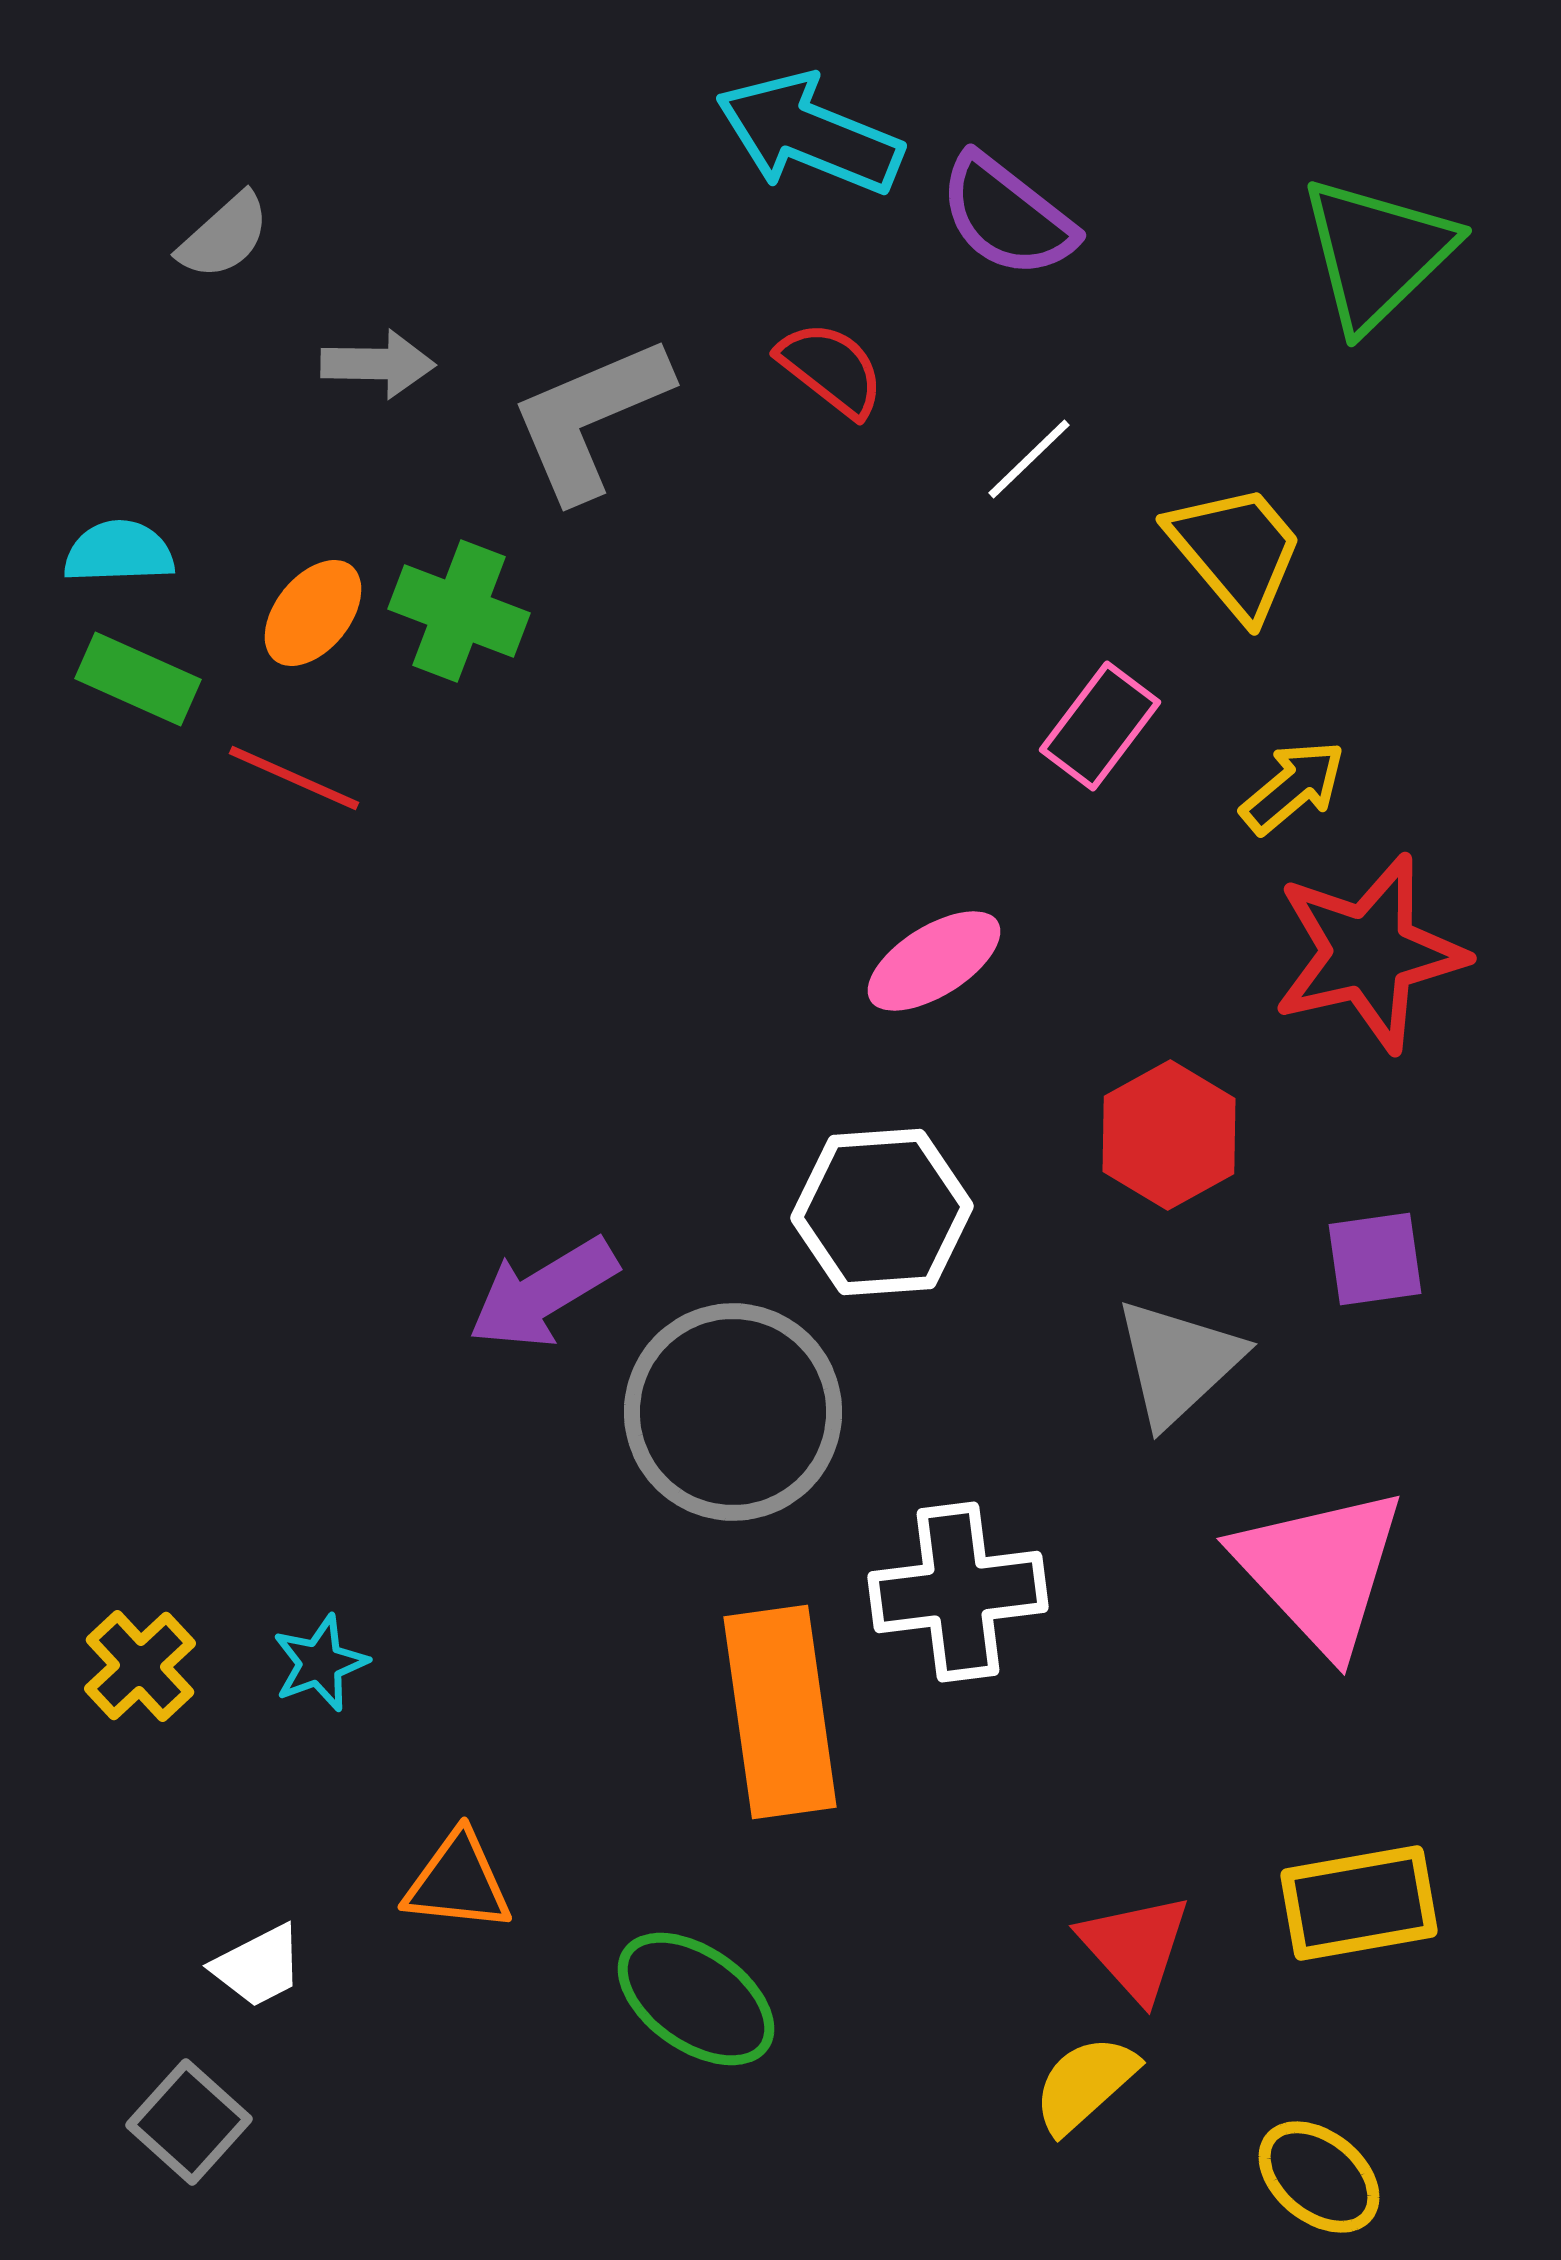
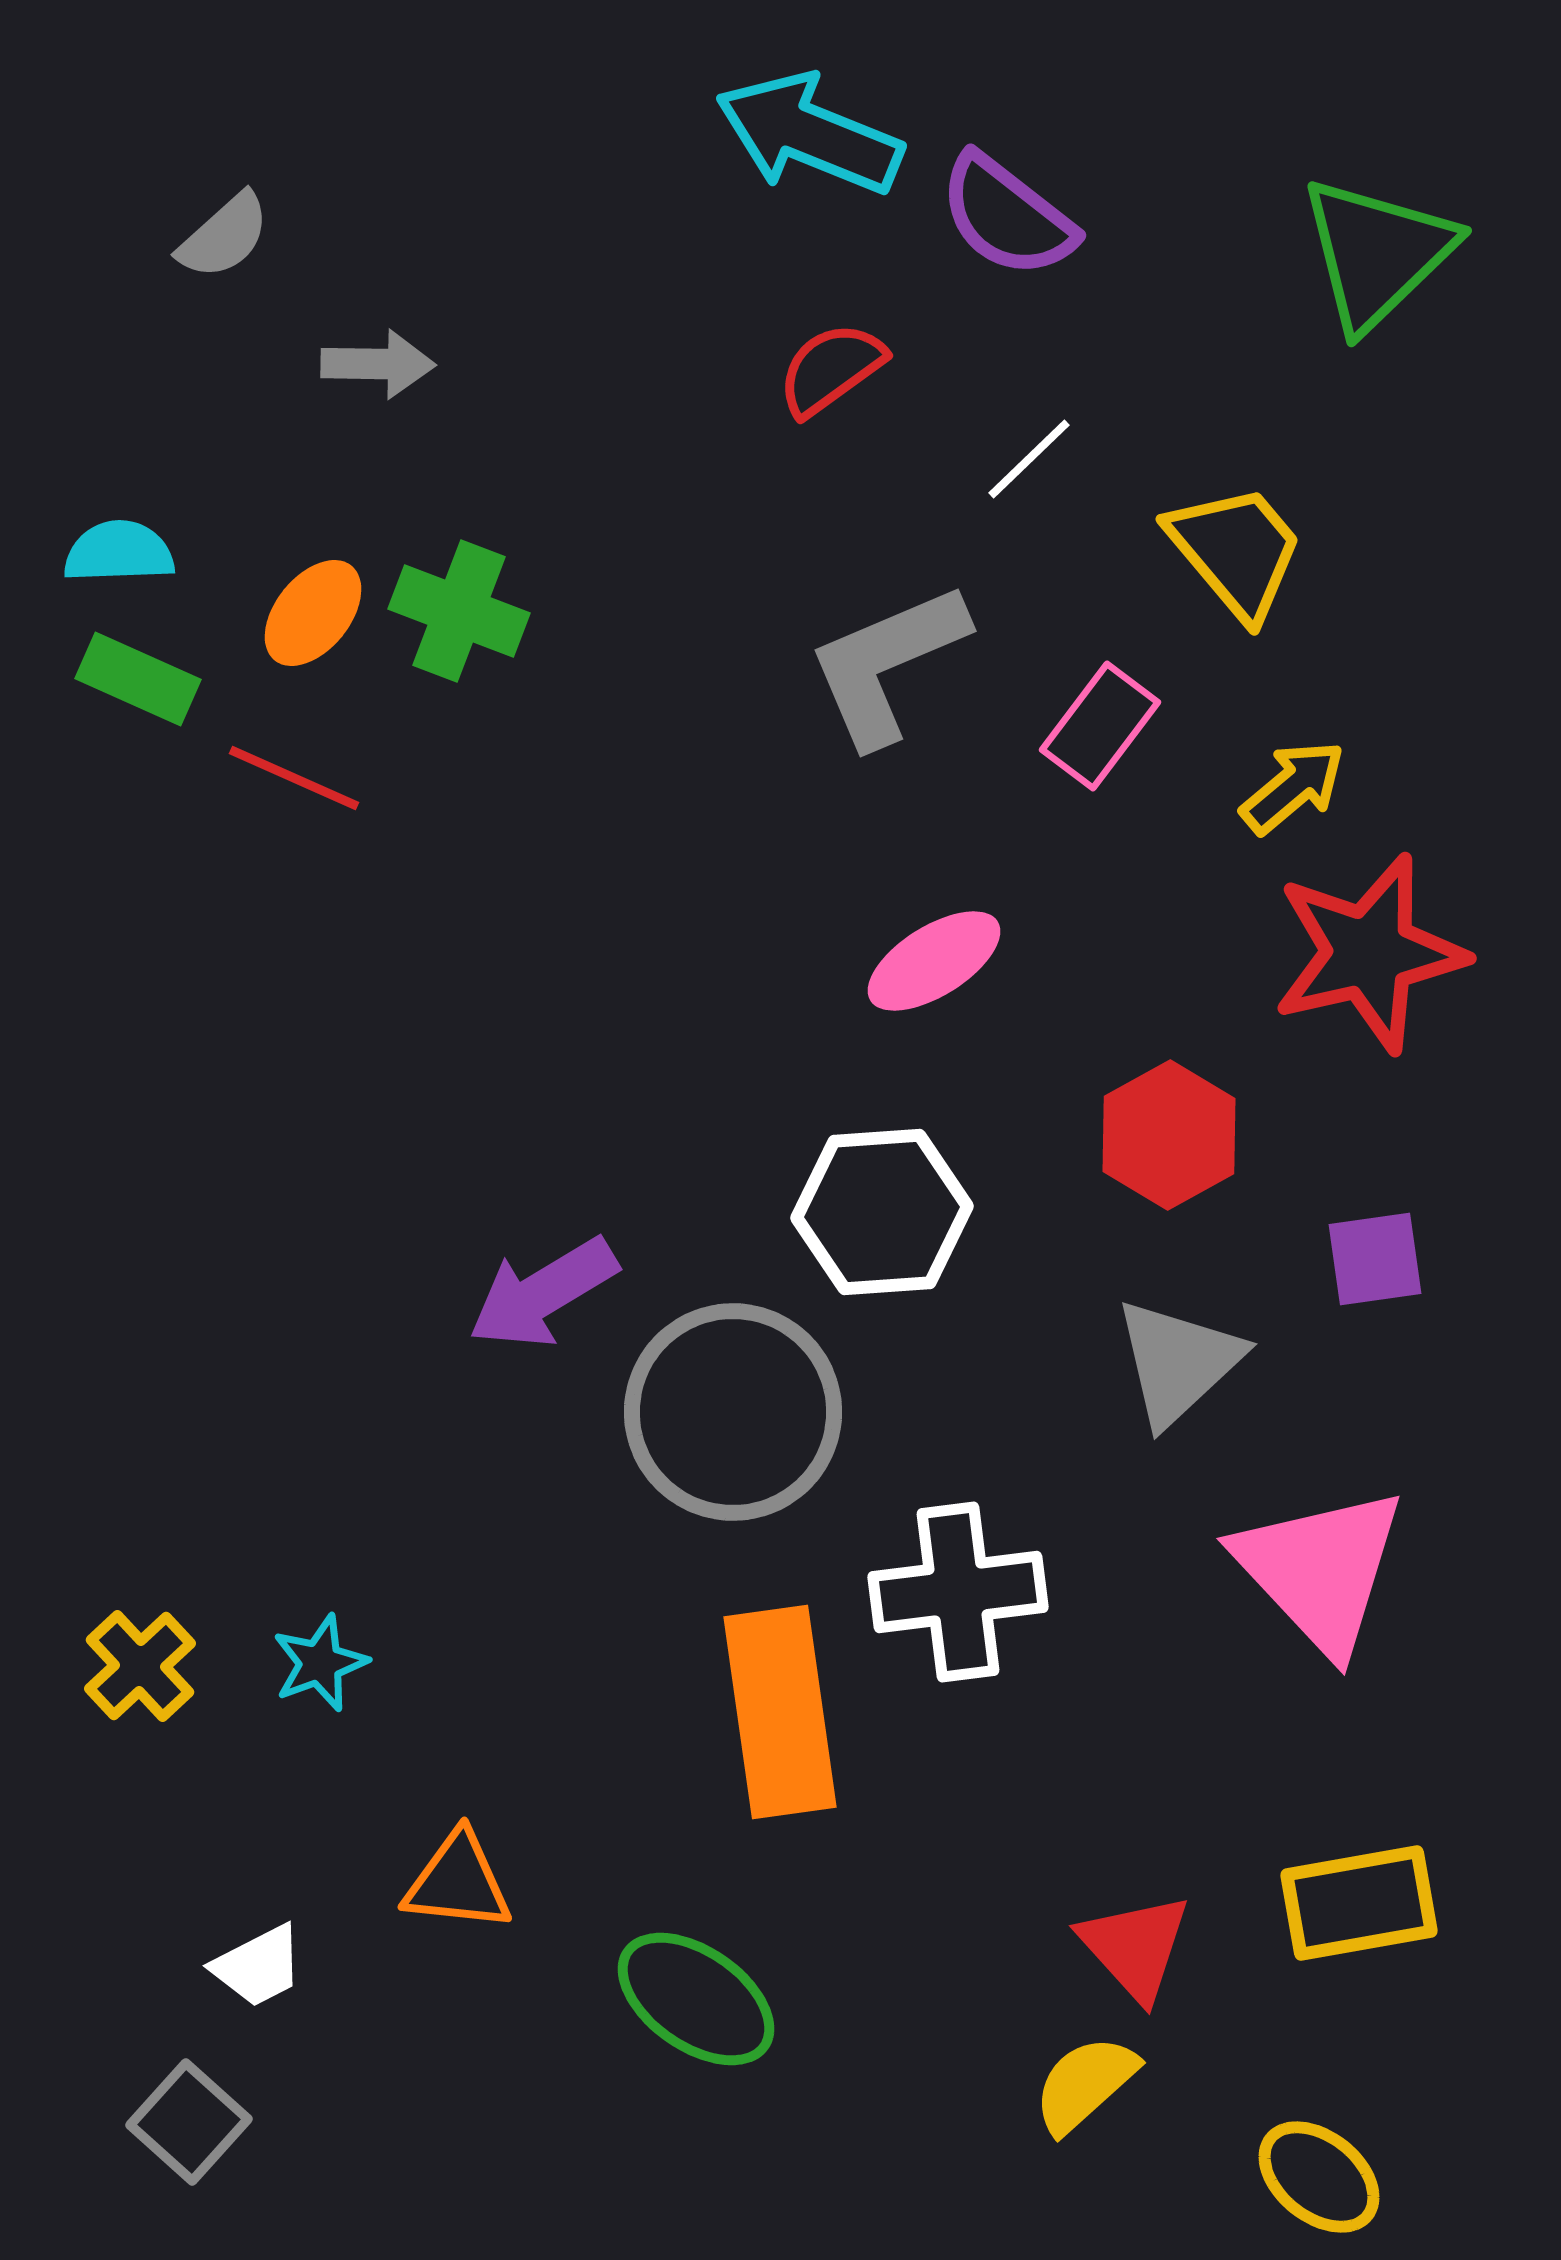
red semicircle: rotated 74 degrees counterclockwise
gray L-shape: moved 297 px right, 246 px down
